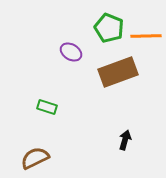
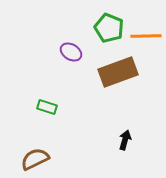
brown semicircle: moved 1 px down
